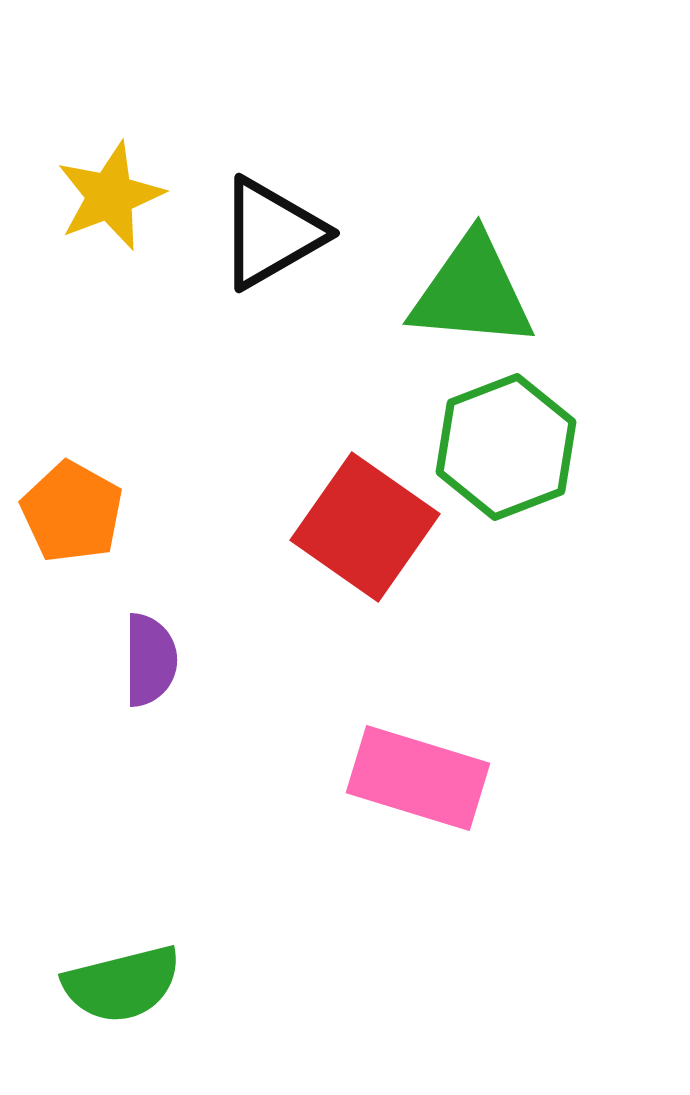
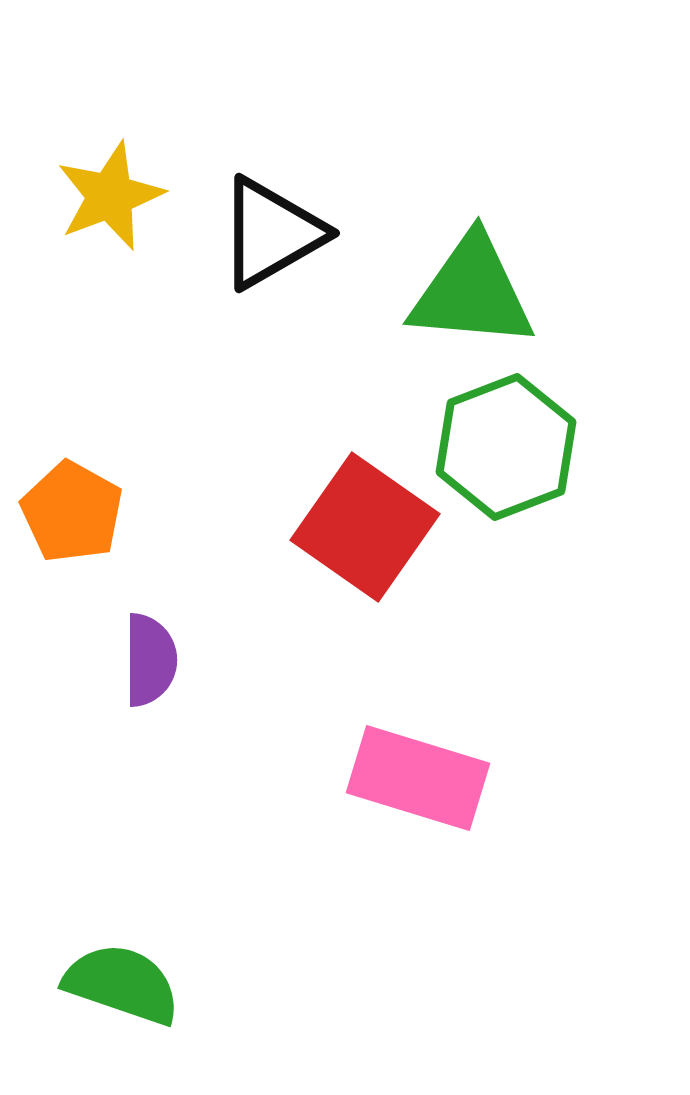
green semicircle: rotated 147 degrees counterclockwise
